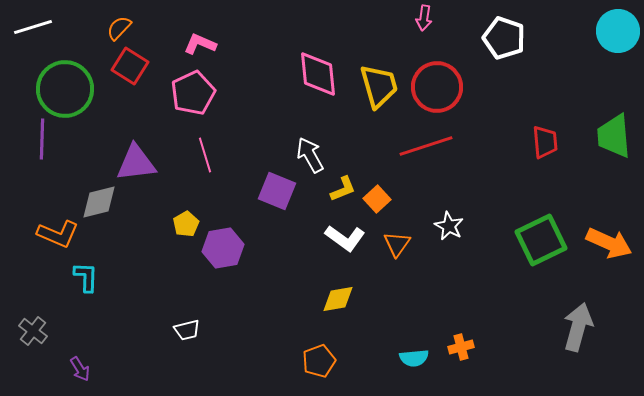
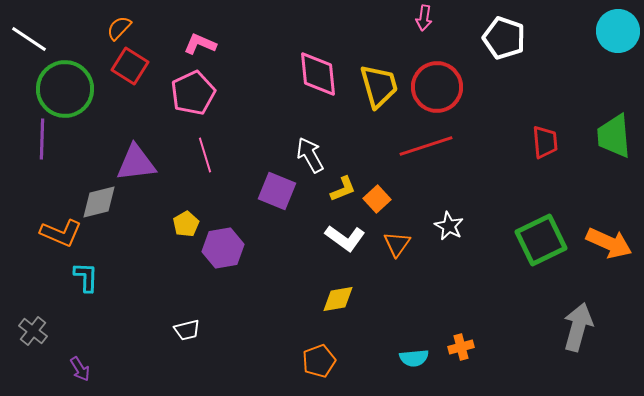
white line: moved 4 px left, 12 px down; rotated 51 degrees clockwise
orange L-shape: moved 3 px right, 1 px up
